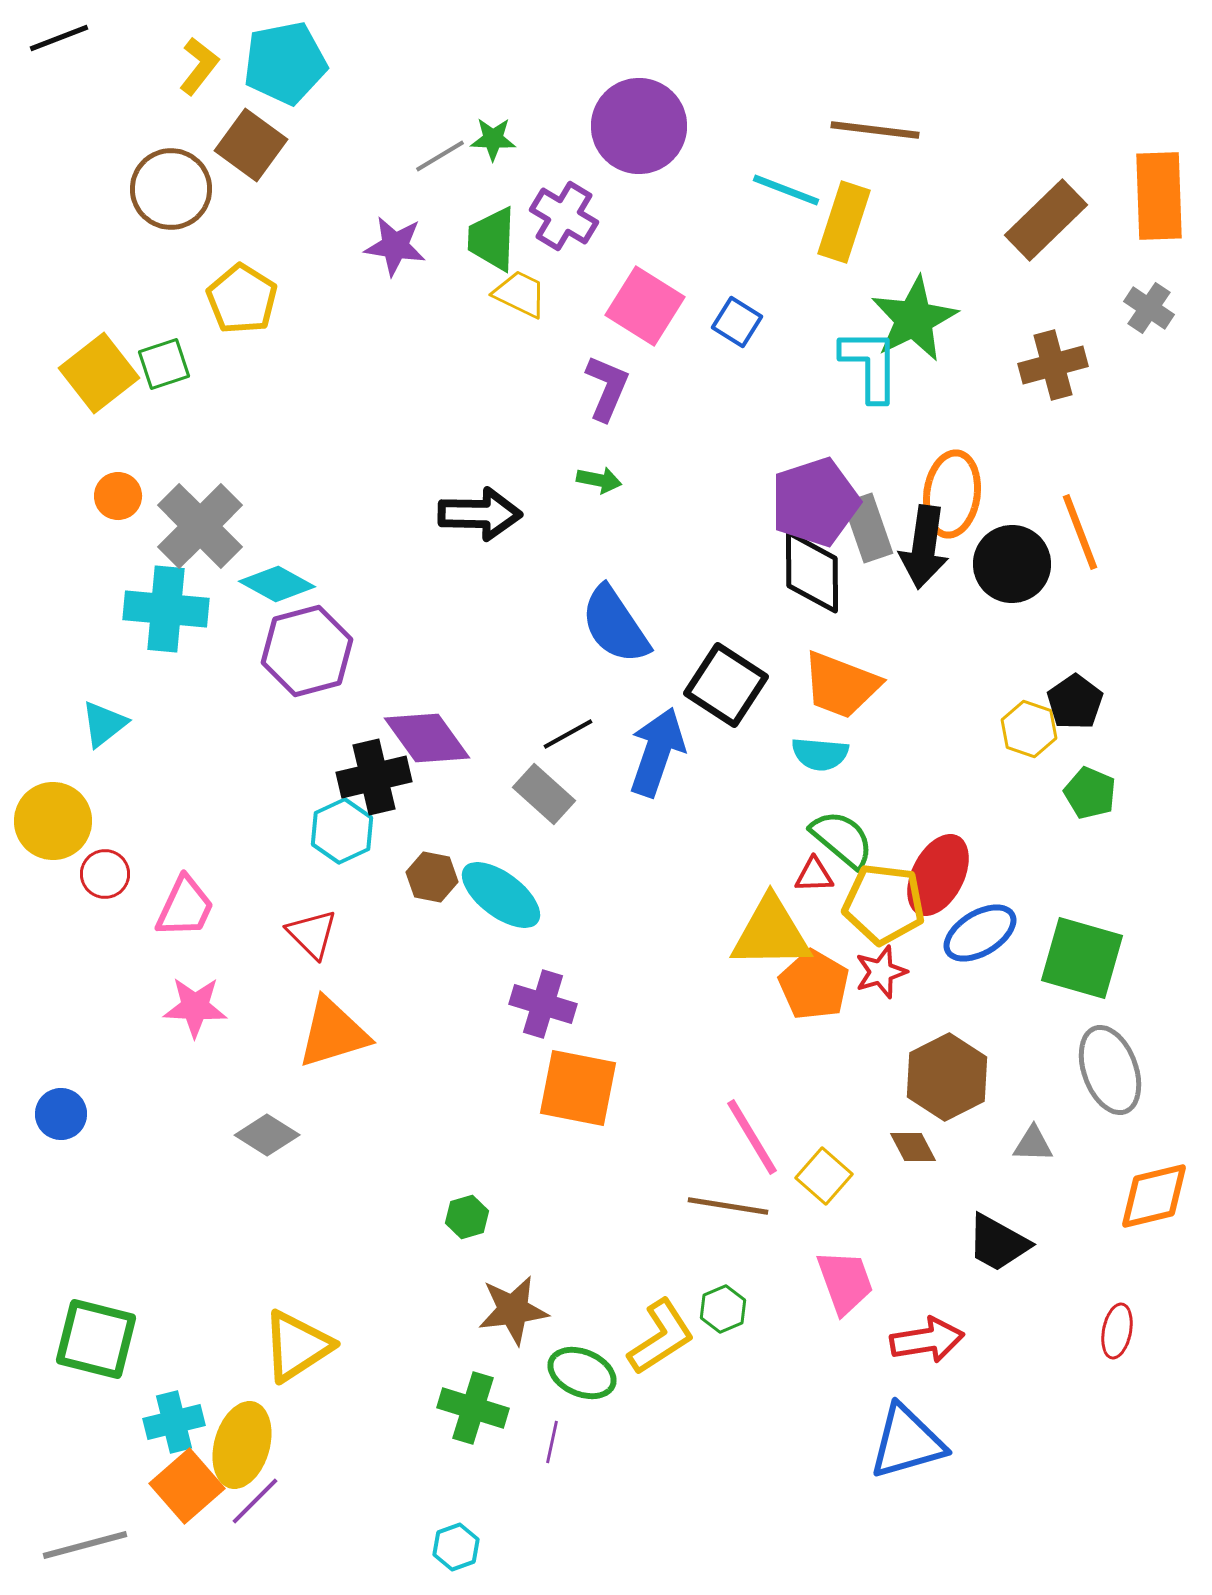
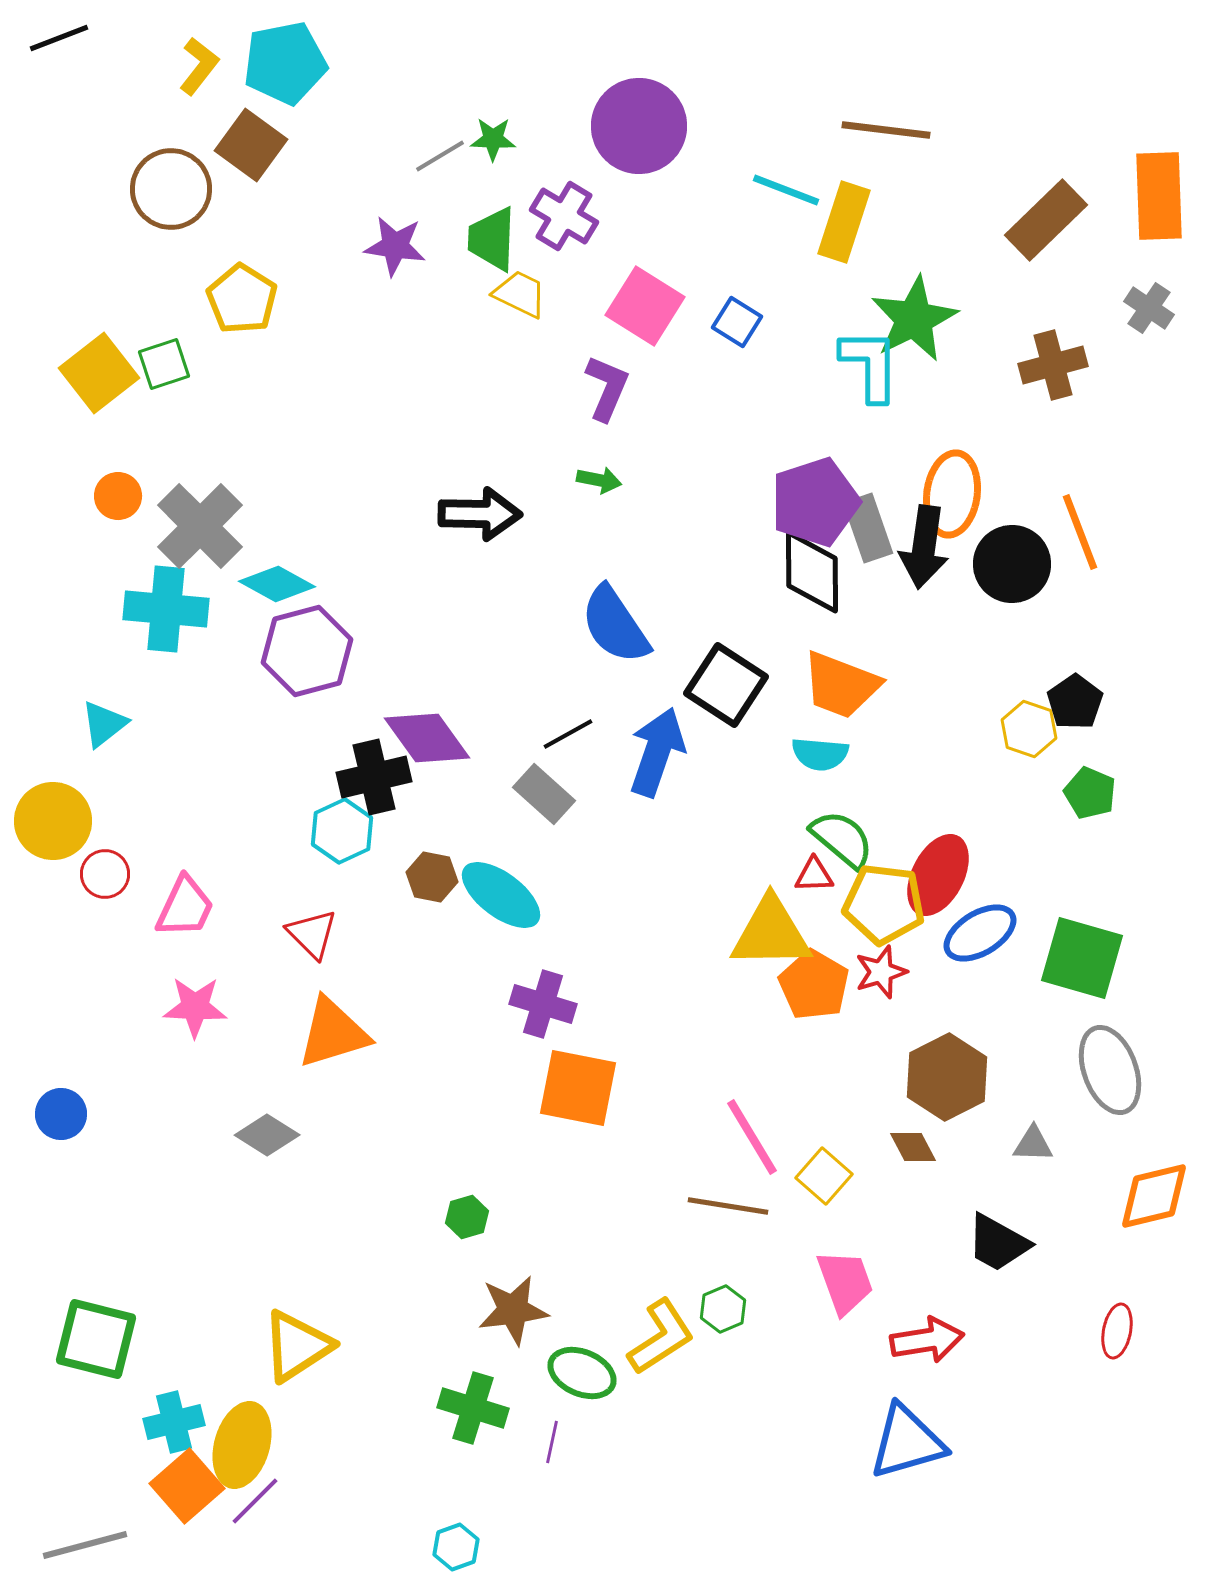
brown line at (875, 130): moved 11 px right
